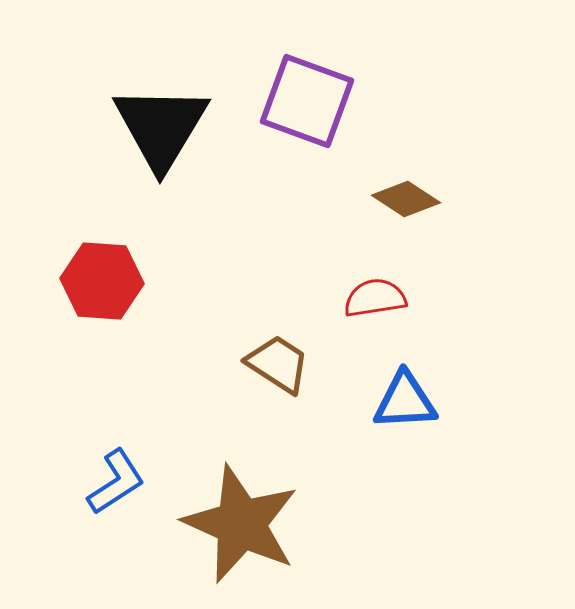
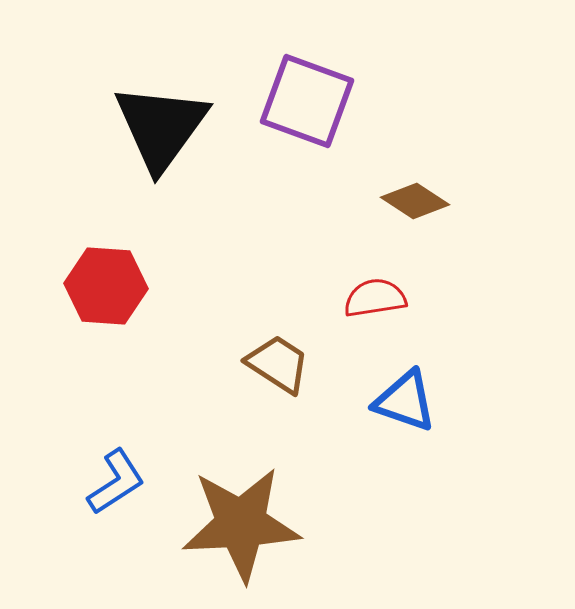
black triangle: rotated 5 degrees clockwise
brown diamond: moved 9 px right, 2 px down
red hexagon: moved 4 px right, 5 px down
blue triangle: rotated 22 degrees clockwise
brown star: rotated 27 degrees counterclockwise
